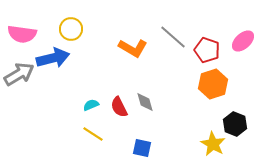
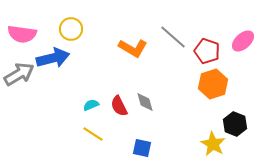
red pentagon: moved 1 px down
red semicircle: moved 1 px up
